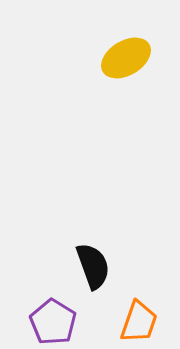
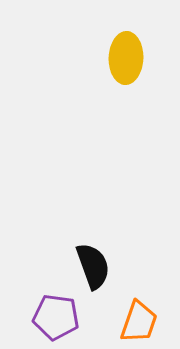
yellow ellipse: rotated 57 degrees counterclockwise
purple pentagon: moved 3 px right, 5 px up; rotated 24 degrees counterclockwise
